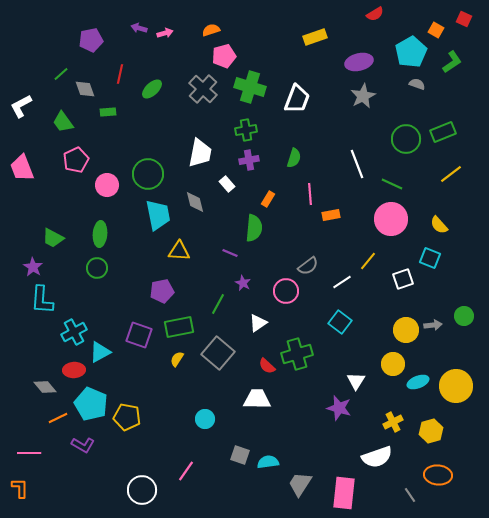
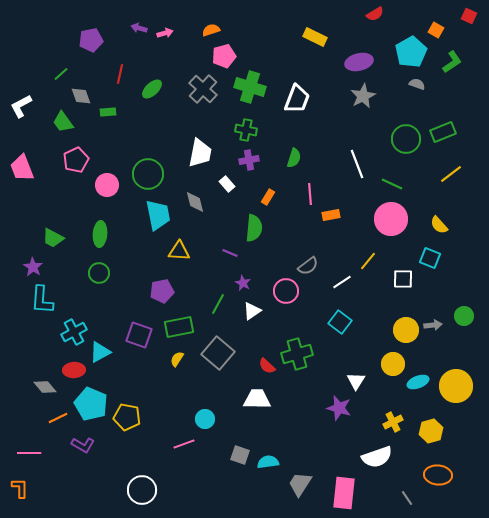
red square at (464, 19): moved 5 px right, 3 px up
yellow rectangle at (315, 37): rotated 45 degrees clockwise
gray diamond at (85, 89): moved 4 px left, 7 px down
green cross at (246, 130): rotated 20 degrees clockwise
orange rectangle at (268, 199): moved 2 px up
green circle at (97, 268): moved 2 px right, 5 px down
white square at (403, 279): rotated 20 degrees clockwise
white triangle at (258, 323): moved 6 px left, 12 px up
pink line at (186, 471): moved 2 px left, 27 px up; rotated 35 degrees clockwise
gray line at (410, 495): moved 3 px left, 3 px down
